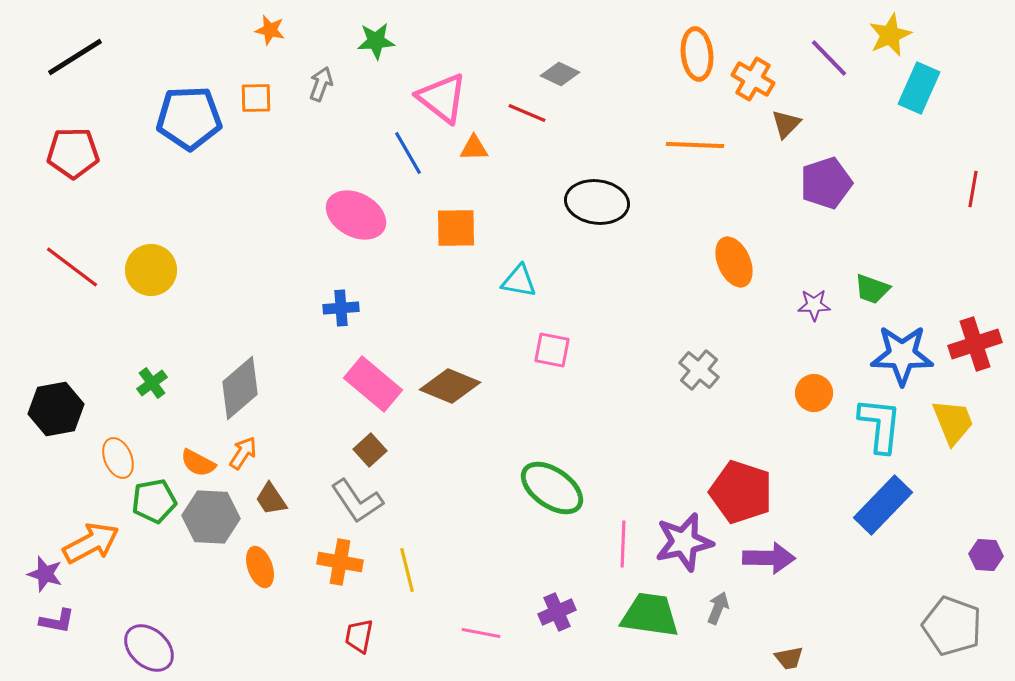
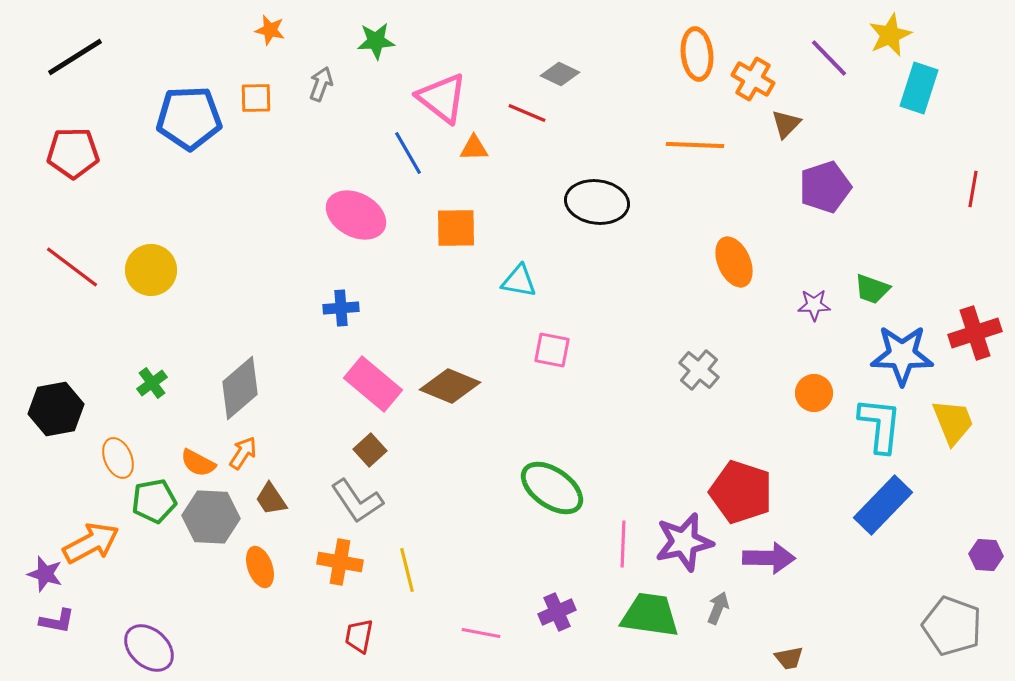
cyan rectangle at (919, 88): rotated 6 degrees counterclockwise
purple pentagon at (826, 183): moved 1 px left, 4 px down
red cross at (975, 344): moved 11 px up
